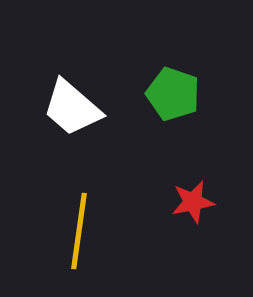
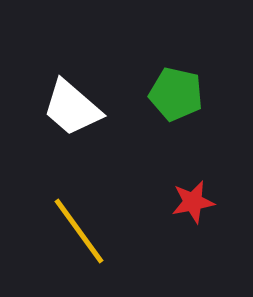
green pentagon: moved 3 px right; rotated 6 degrees counterclockwise
yellow line: rotated 44 degrees counterclockwise
